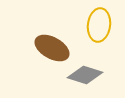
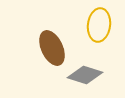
brown ellipse: rotated 36 degrees clockwise
